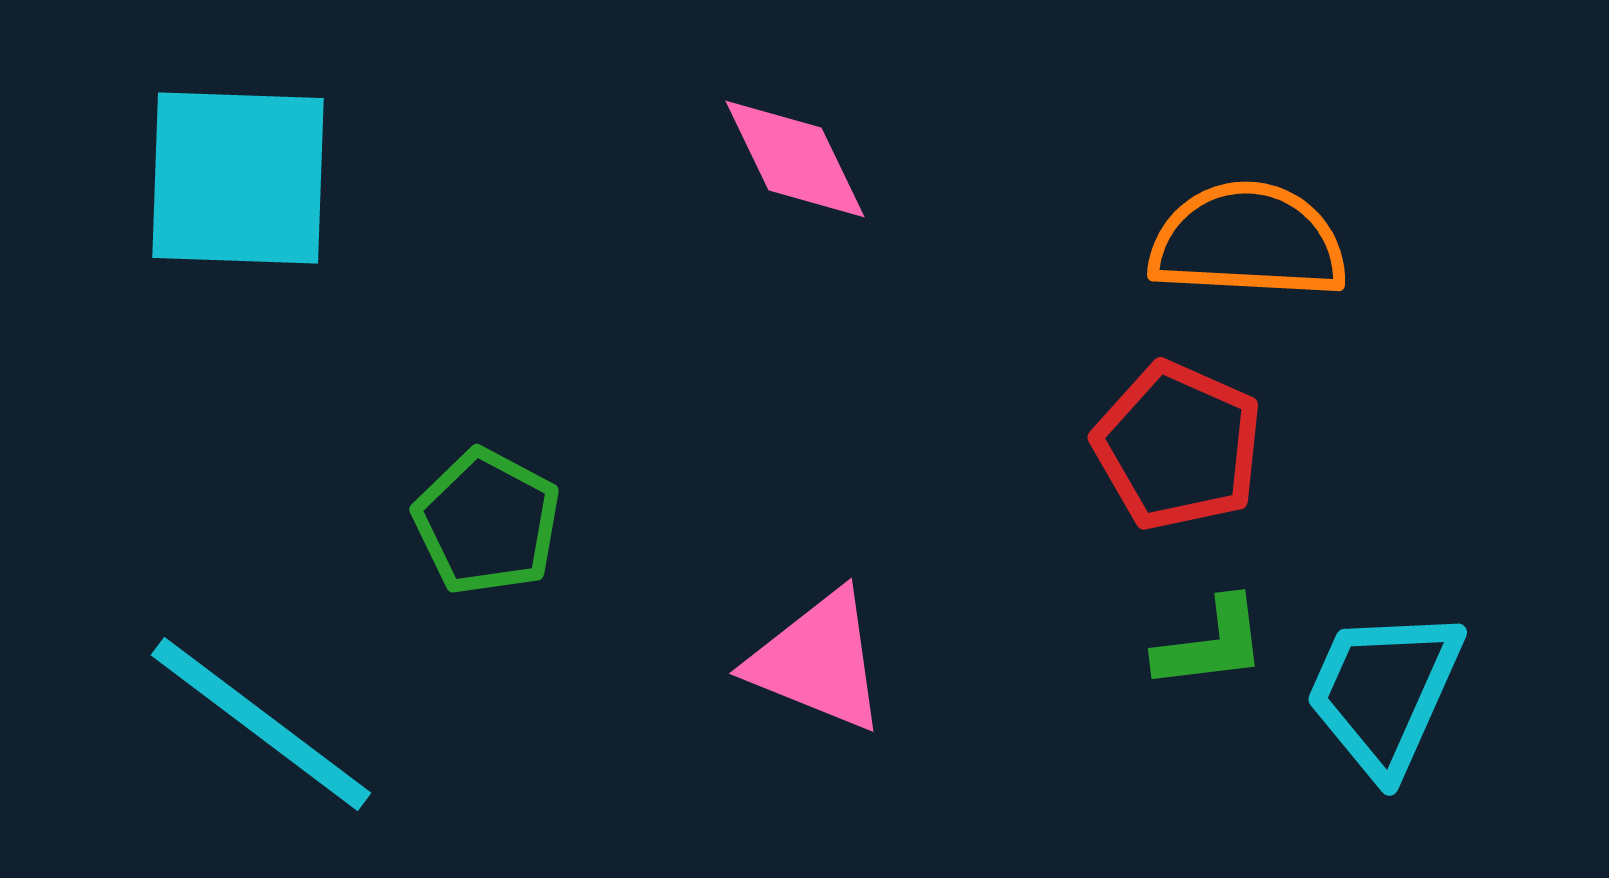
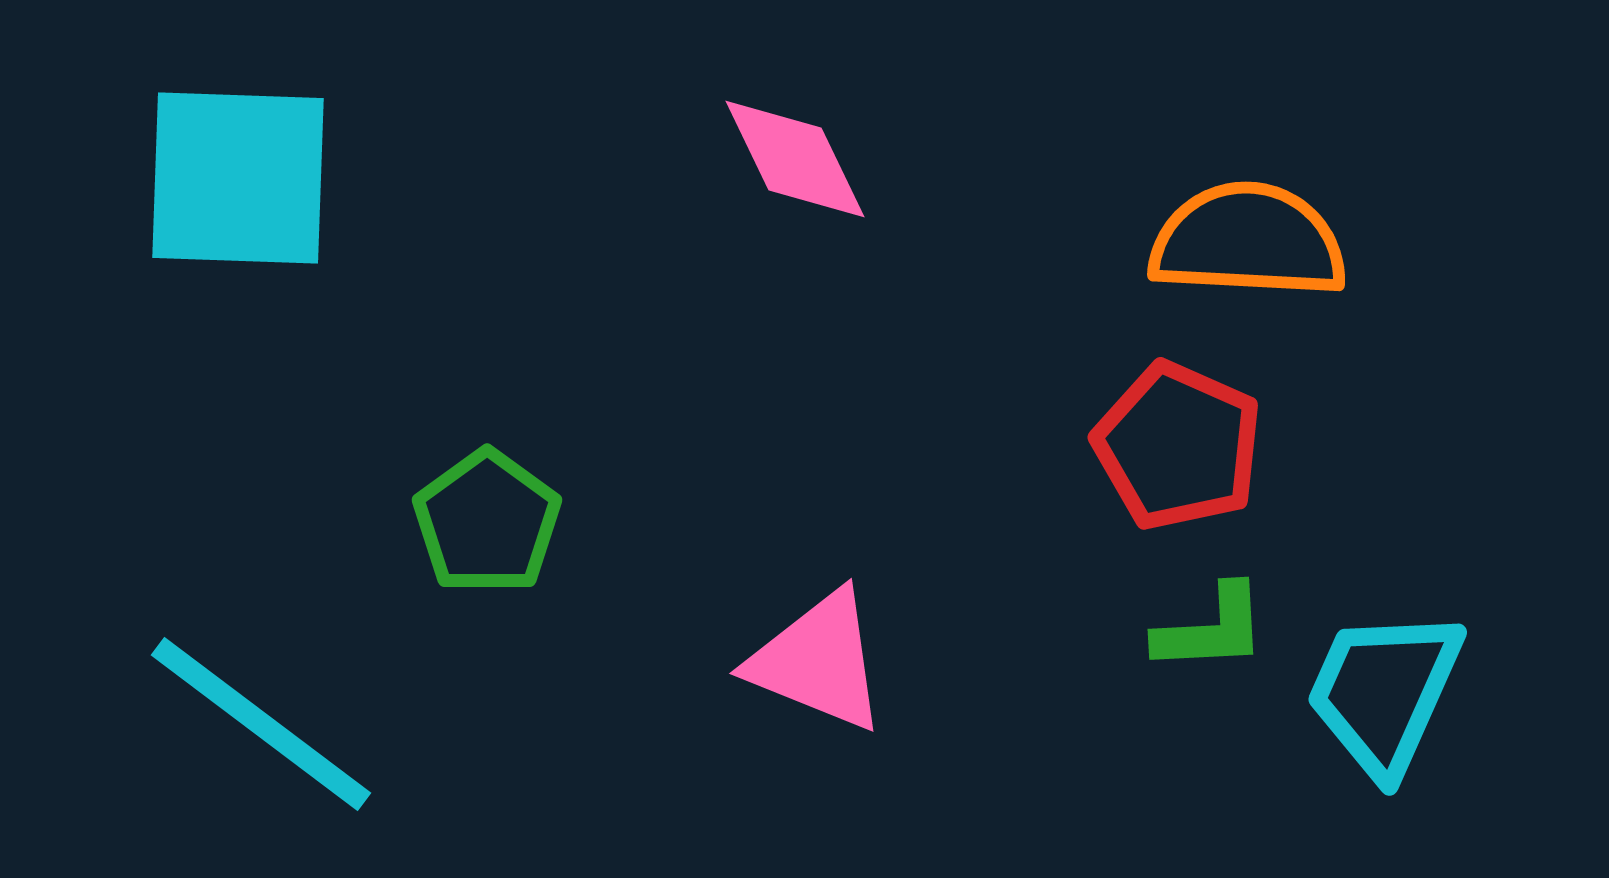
green pentagon: rotated 8 degrees clockwise
green L-shape: moved 15 px up; rotated 4 degrees clockwise
